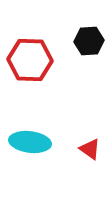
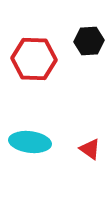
red hexagon: moved 4 px right, 1 px up
